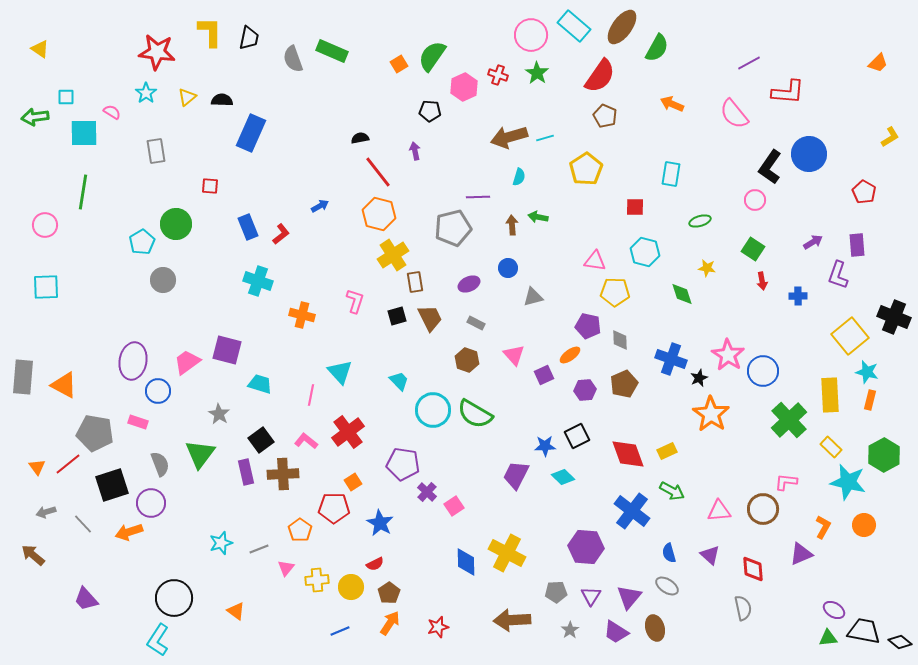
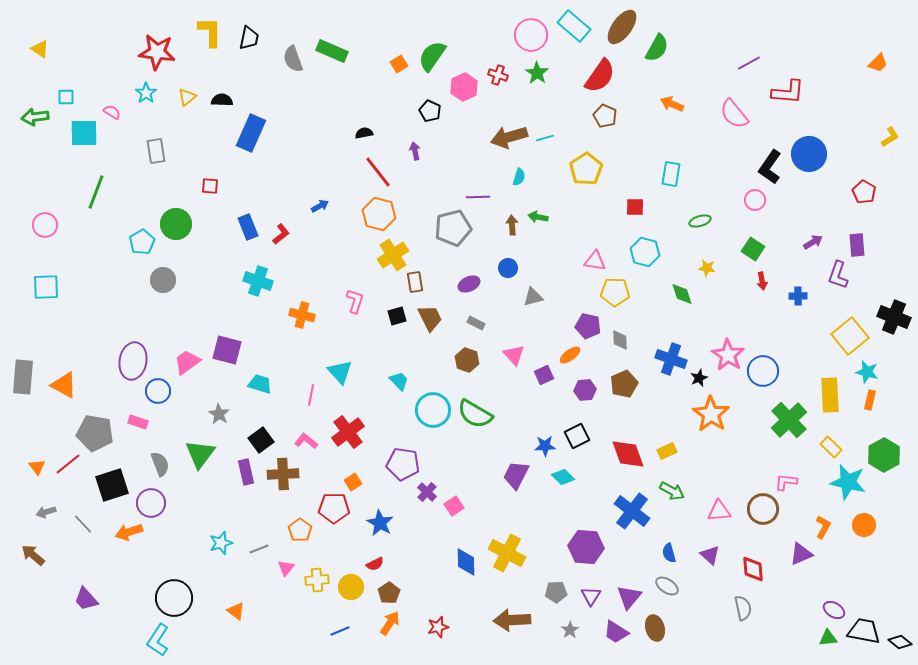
black pentagon at (430, 111): rotated 20 degrees clockwise
black semicircle at (360, 138): moved 4 px right, 5 px up
green line at (83, 192): moved 13 px right; rotated 12 degrees clockwise
